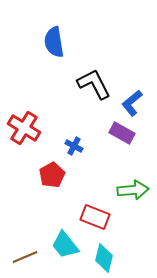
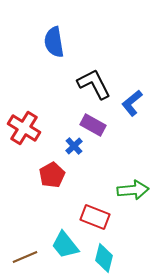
purple rectangle: moved 29 px left, 8 px up
blue cross: rotated 18 degrees clockwise
